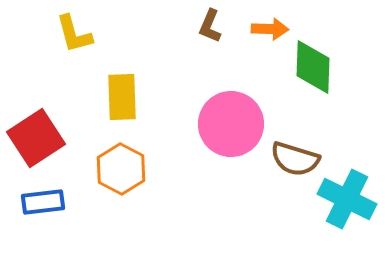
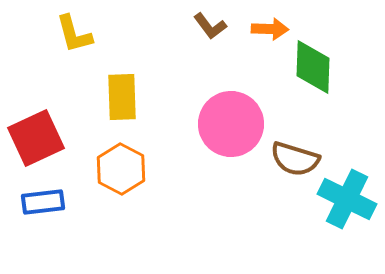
brown L-shape: rotated 60 degrees counterclockwise
red square: rotated 8 degrees clockwise
